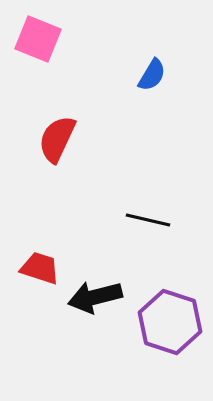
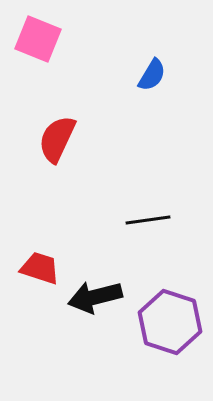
black line: rotated 21 degrees counterclockwise
